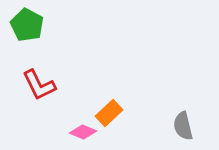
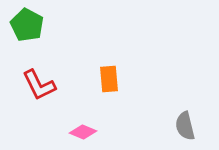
orange rectangle: moved 34 px up; rotated 52 degrees counterclockwise
gray semicircle: moved 2 px right
